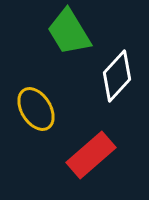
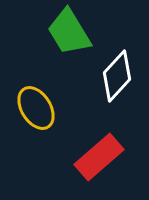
yellow ellipse: moved 1 px up
red rectangle: moved 8 px right, 2 px down
